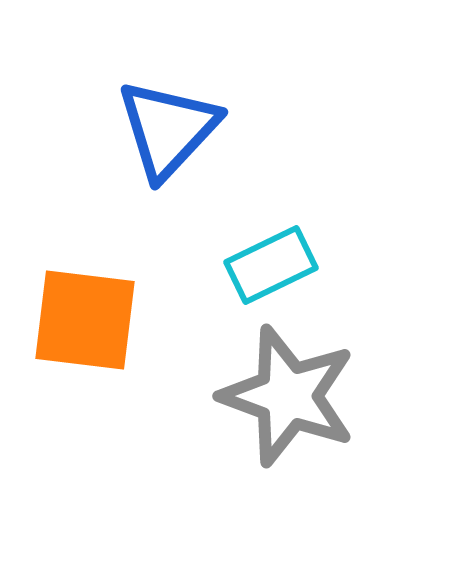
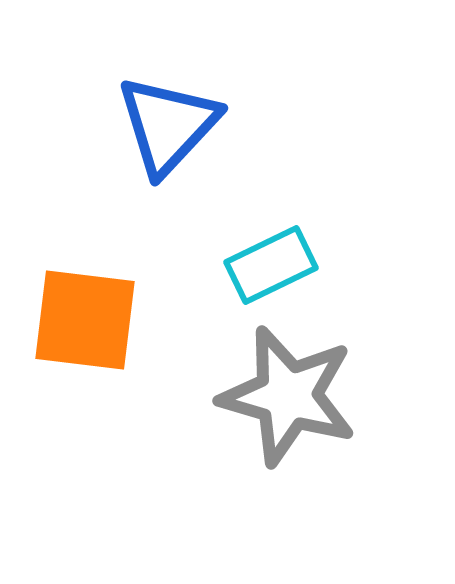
blue triangle: moved 4 px up
gray star: rotated 4 degrees counterclockwise
